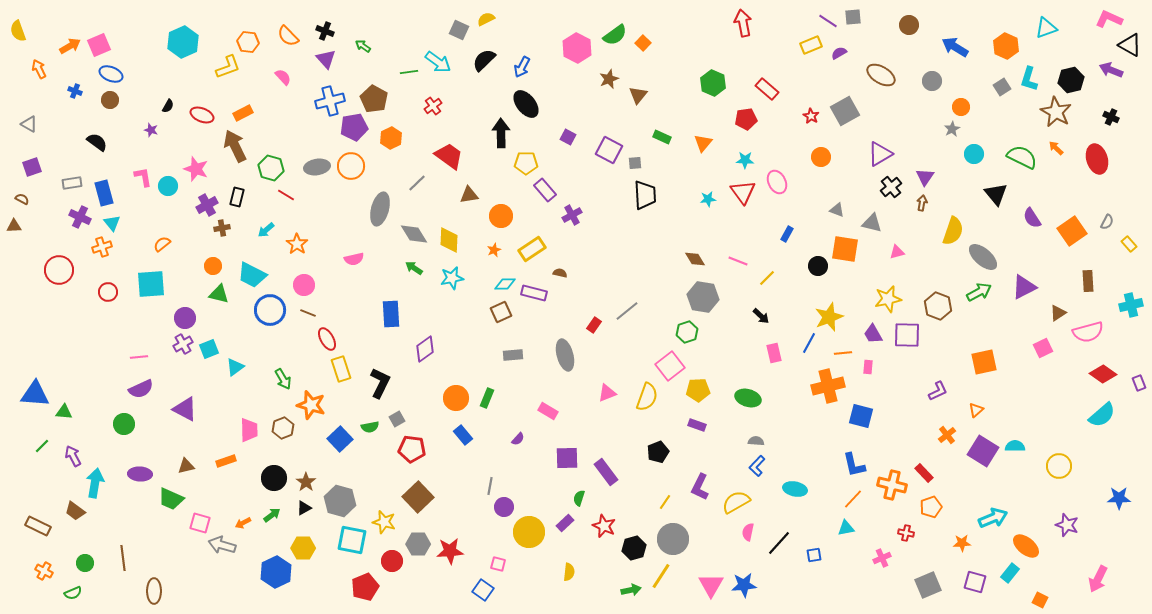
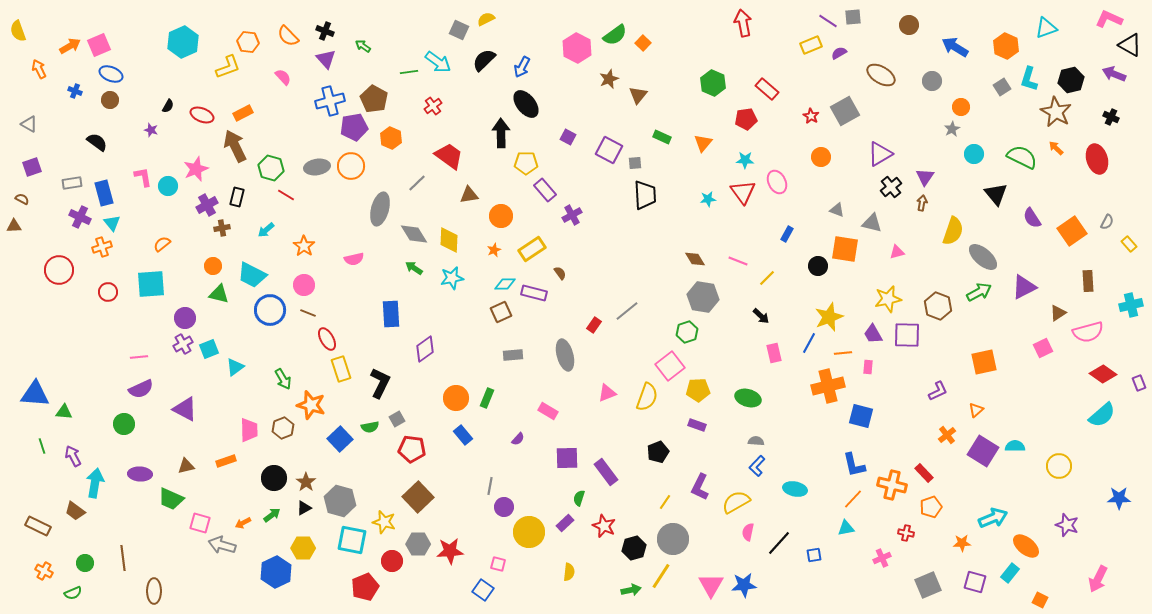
purple arrow at (1111, 70): moved 3 px right, 4 px down
orange hexagon at (391, 138): rotated 10 degrees counterclockwise
pink star at (196, 169): rotated 30 degrees clockwise
orange star at (297, 244): moved 7 px right, 2 px down
brown semicircle at (560, 273): rotated 40 degrees clockwise
green line at (42, 446): rotated 63 degrees counterclockwise
